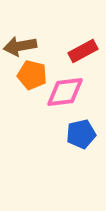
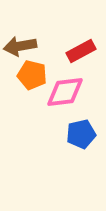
red rectangle: moved 2 px left
